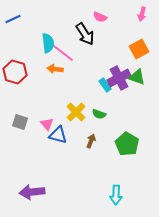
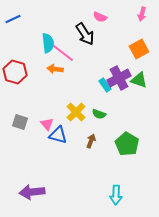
green triangle: moved 2 px right, 3 px down
